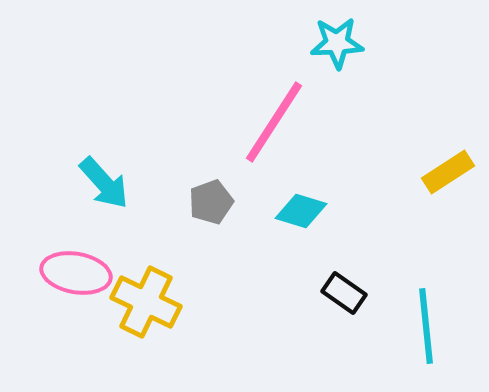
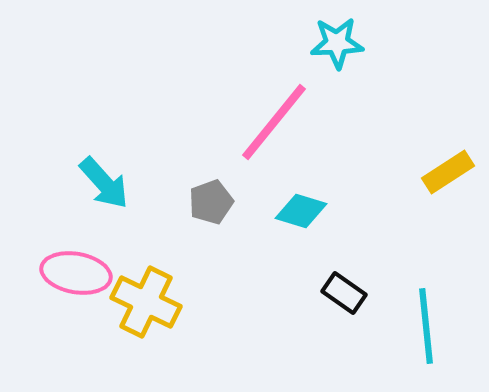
pink line: rotated 6 degrees clockwise
